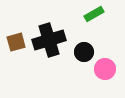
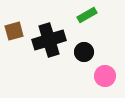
green rectangle: moved 7 px left, 1 px down
brown square: moved 2 px left, 11 px up
pink circle: moved 7 px down
